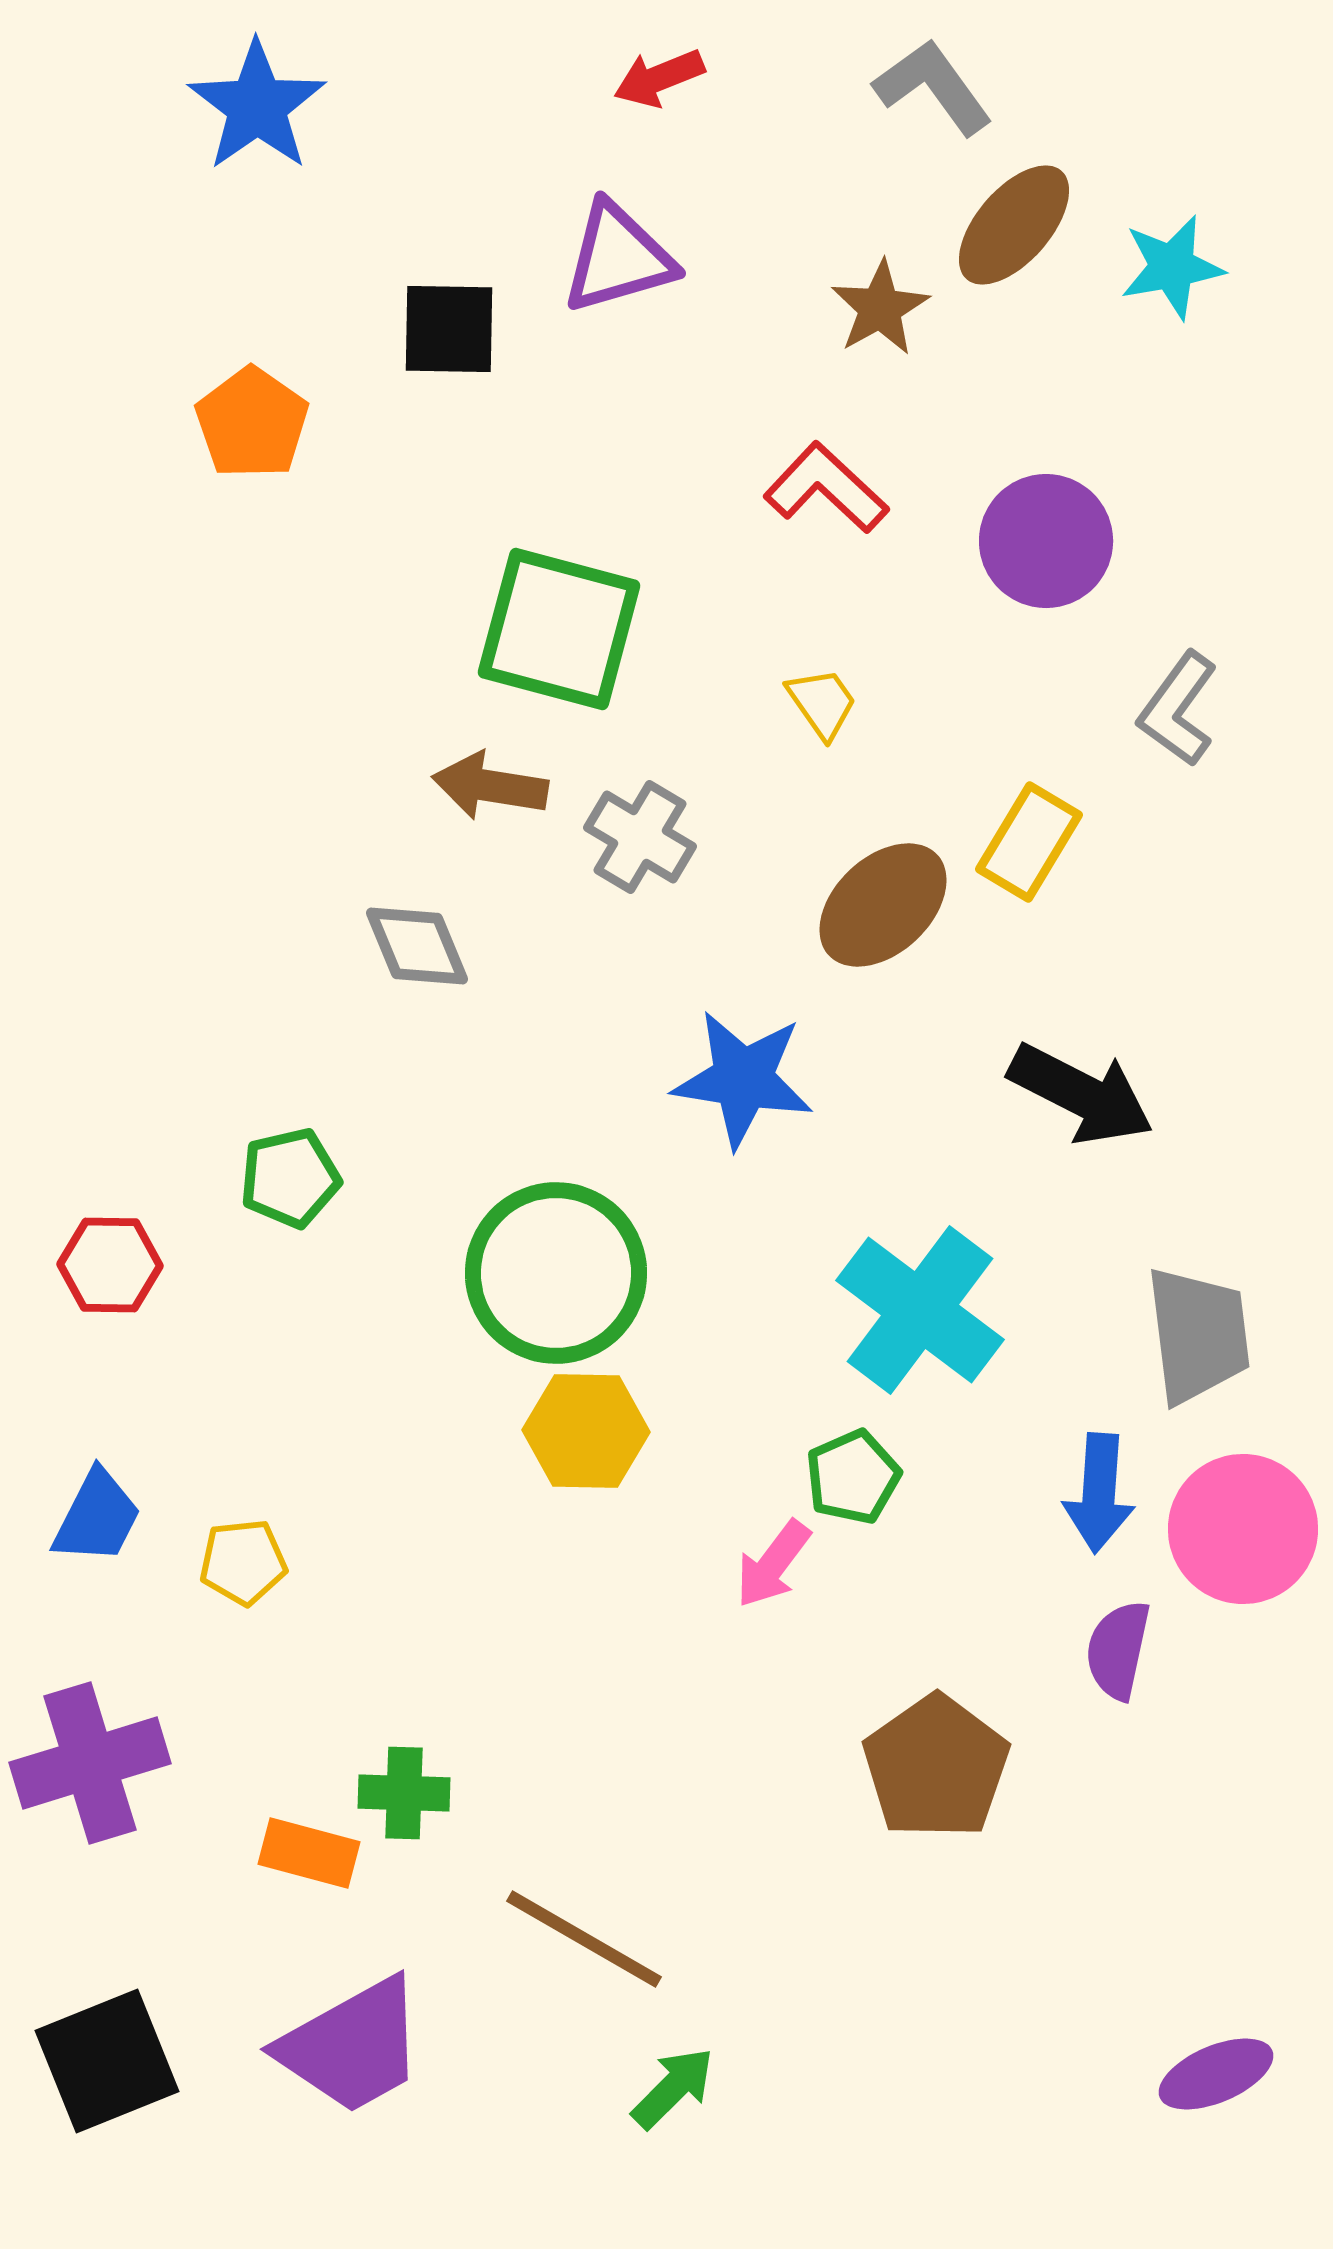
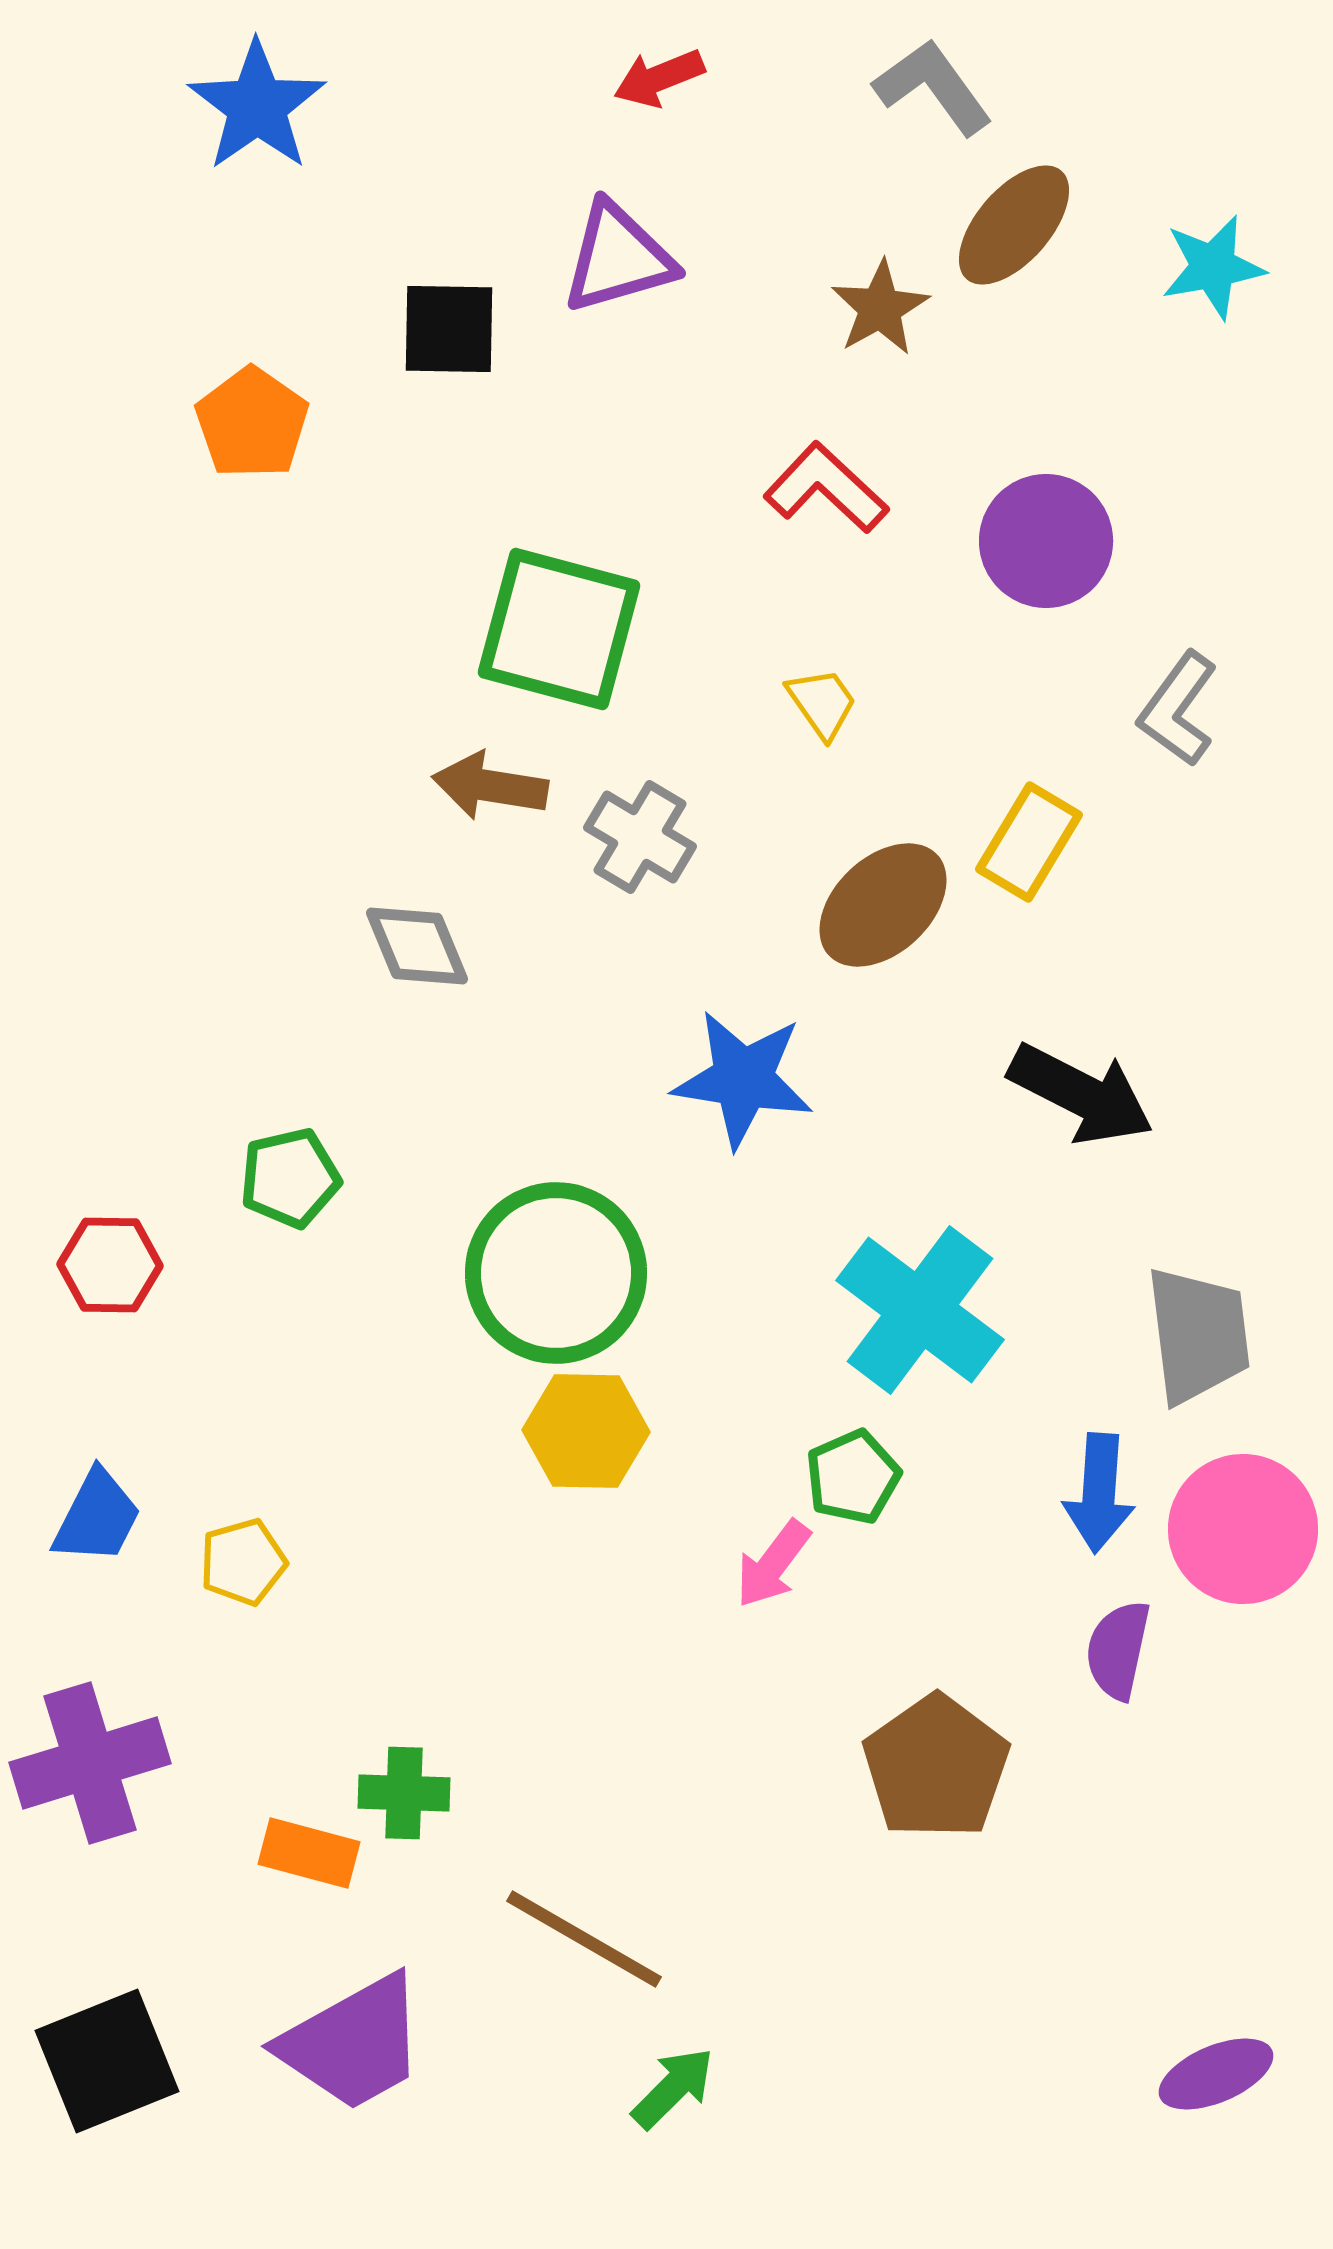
cyan star at (1172, 267): moved 41 px right
yellow pentagon at (243, 1562): rotated 10 degrees counterclockwise
purple trapezoid at (352, 2046): moved 1 px right, 3 px up
